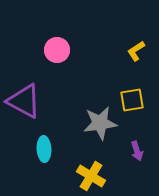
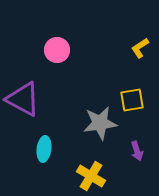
yellow L-shape: moved 4 px right, 3 px up
purple triangle: moved 1 px left, 2 px up
cyan ellipse: rotated 10 degrees clockwise
